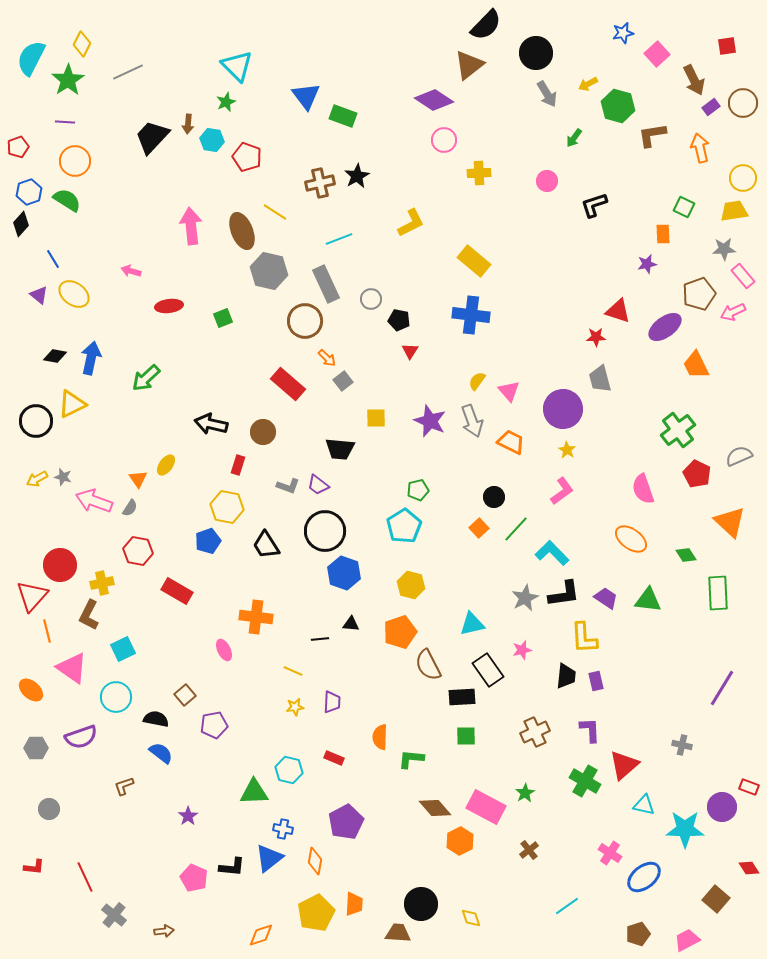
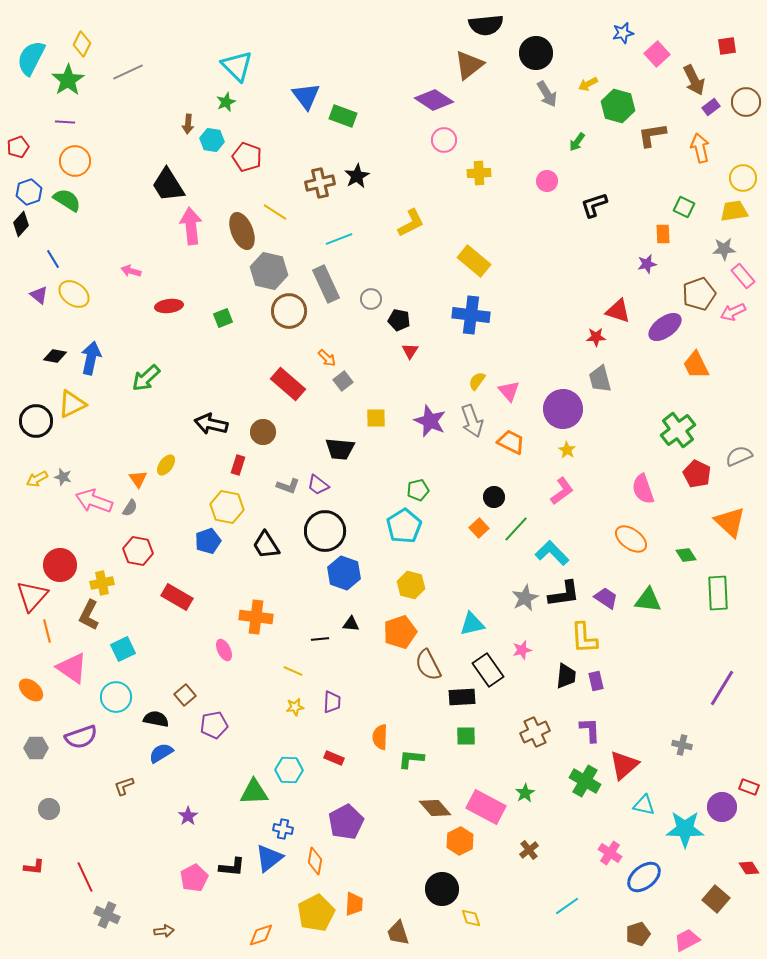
black semicircle at (486, 25): rotated 40 degrees clockwise
brown circle at (743, 103): moved 3 px right, 1 px up
black trapezoid at (152, 137): moved 16 px right, 48 px down; rotated 75 degrees counterclockwise
green arrow at (574, 138): moved 3 px right, 4 px down
brown circle at (305, 321): moved 16 px left, 10 px up
red rectangle at (177, 591): moved 6 px down
blue semicircle at (161, 753): rotated 70 degrees counterclockwise
cyan hexagon at (289, 770): rotated 12 degrees counterclockwise
pink pentagon at (194, 878): rotated 20 degrees clockwise
black circle at (421, 904): moved 21 px right, 15 px up
gray cross at (114, 915): moved 7 px left; rotated 15 degrees counterclockwise
brown trapezoid at (398, 933): rotated 112 degrees counterclockwise
